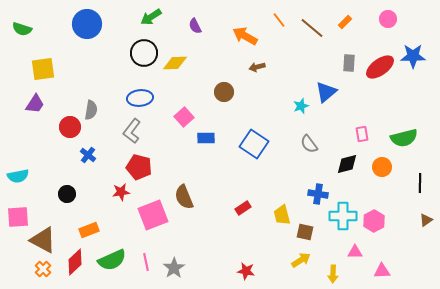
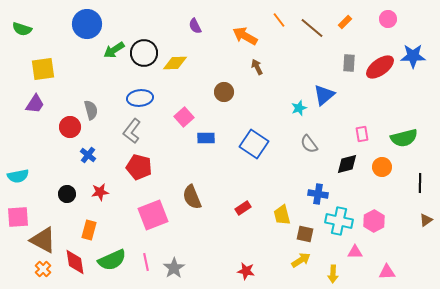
green arrow at (151, 17): moved 37 px left, 33 px down
brown arrow at (257, 67): rotated 77 degrees clockwise
blue triangle at (326, 92): moved 2 px left, 3 px down
cyan star at (301, 106): moved 2 px left, 2 px down
gray semicircle at (91, 110): rotated 24 degrees counterclockwise
red star at (121, 192): moved 21 px left
brown semicircle at (184, 197): moved 8 px right
cyan cross at (343, 216): moved 4 px left, 5 px down; rotated 12 degrees clockwise
orange rectangle at (89, 230): rotated 54 degrees counterclockwise
brown square at (305, 232): moved 2 px down
red diamond at (75, 262): rotated 56 degrees counterclockwise
pink triangle at (382, 271): moved 5 px right, 1 px down
